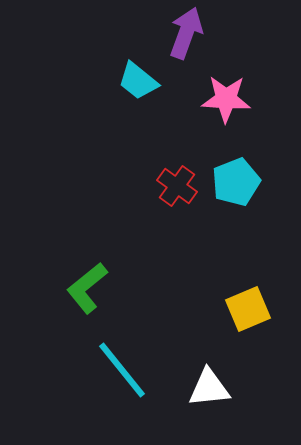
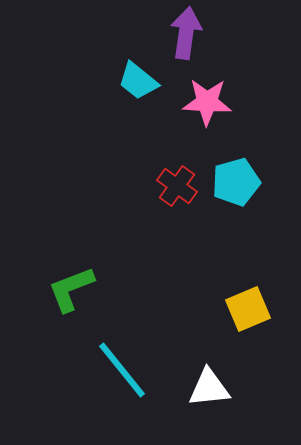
purple arrow: rotated 12 degrees counterclockwise
pink star: moved 19 px left, 3 px down
cyan pentagon: rotated 6 degrees clockwise
green L-shape: moved 16 px left, 1 px down; rotated 18 degrees clockwise
